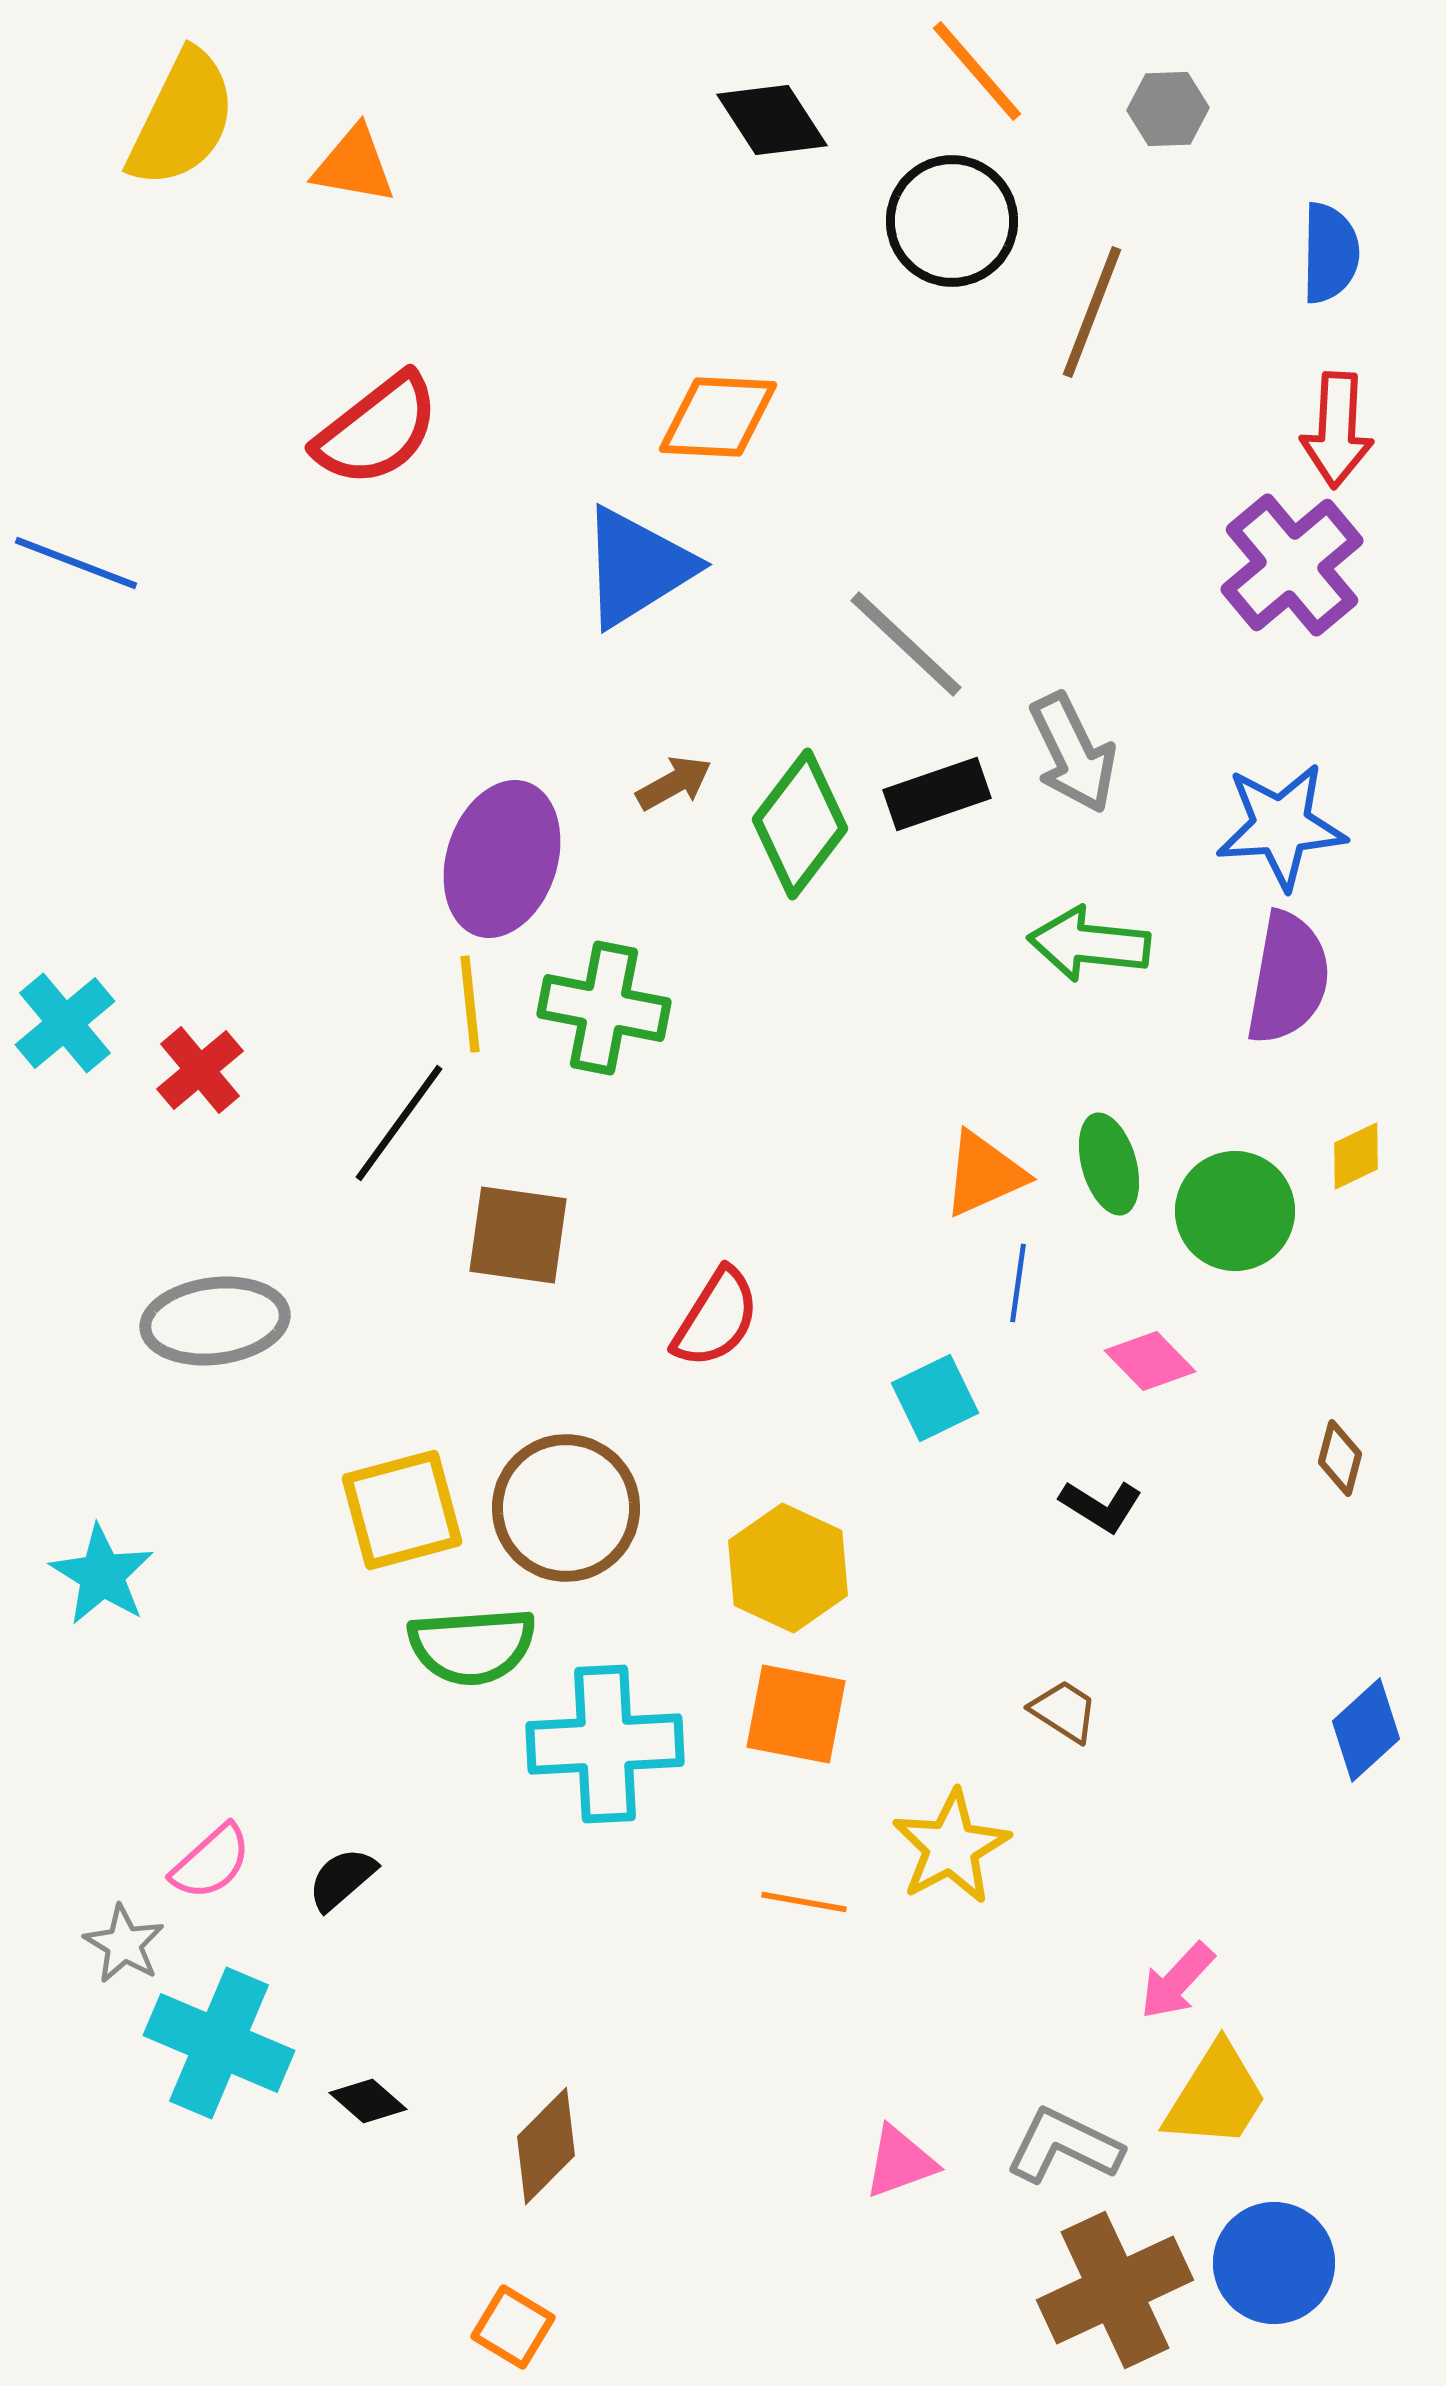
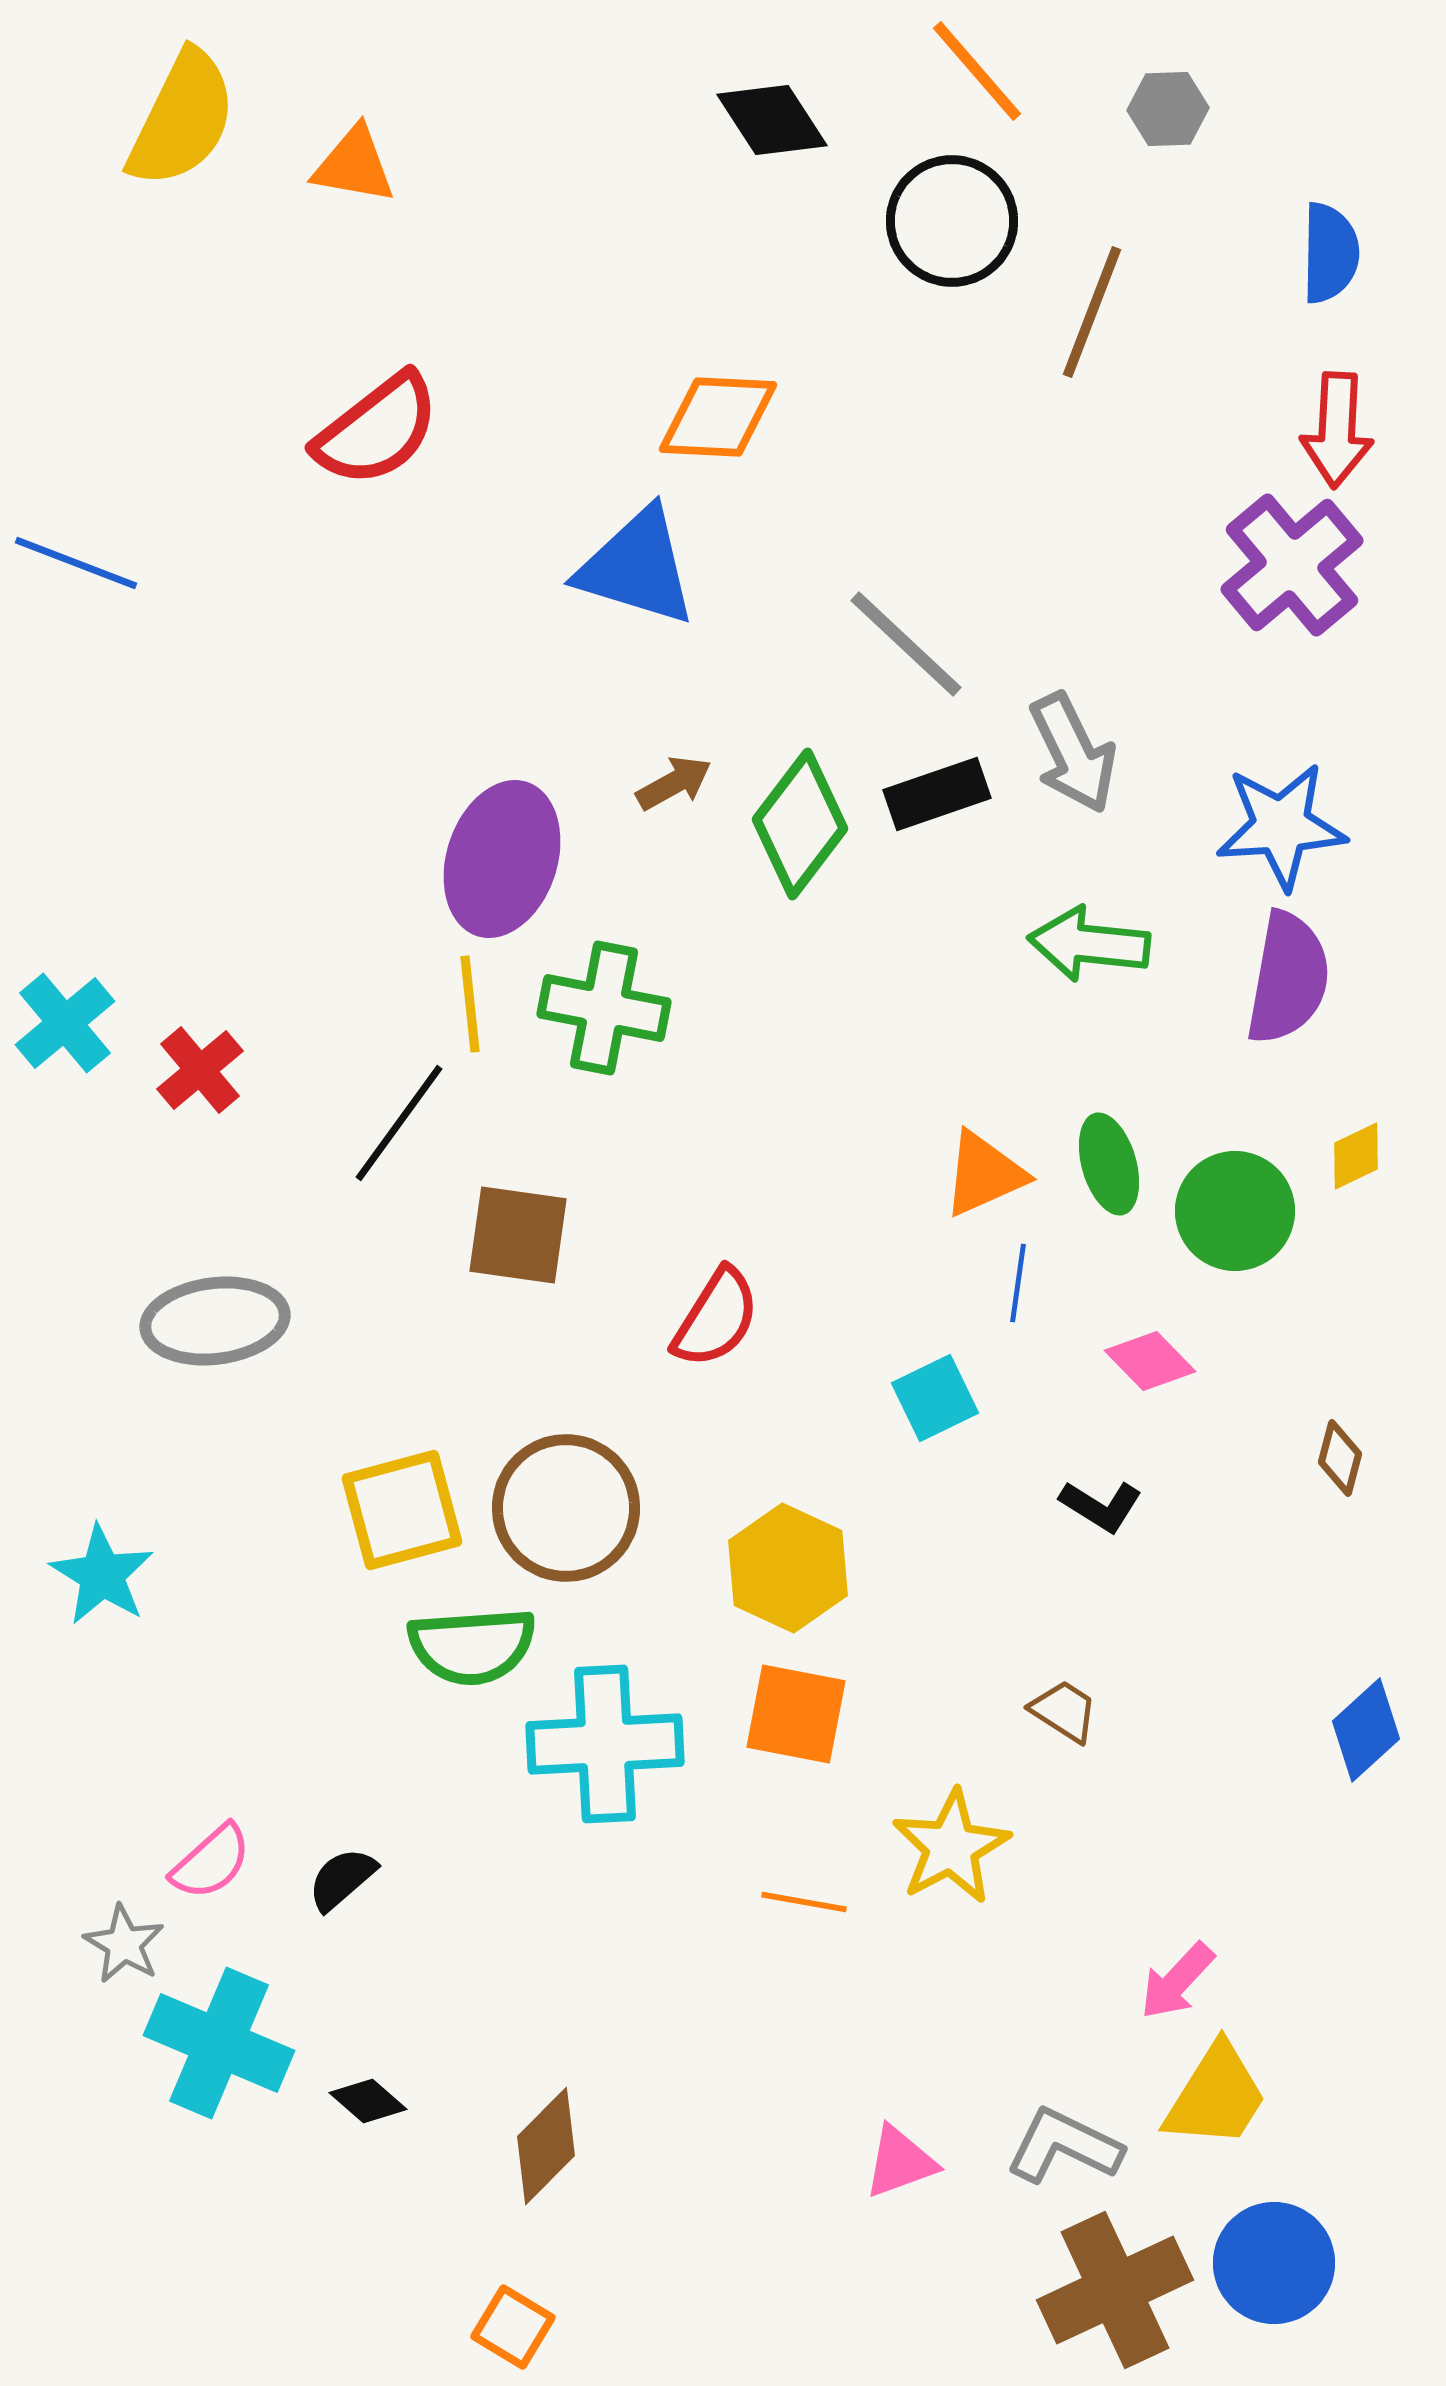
blue triangle at (637, 567): rotated 49 degrees clockwise
